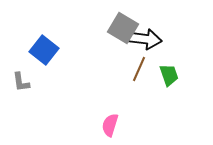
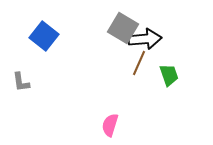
black arrow: rotated 12 degrees counterclockwise
blue square: moved 14 px up
brown line: moved 6 px up
